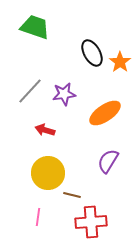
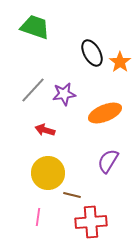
gray line: moved 3 px right, 1 px up
orange ellipse: rotated 12 degrees clockwise
